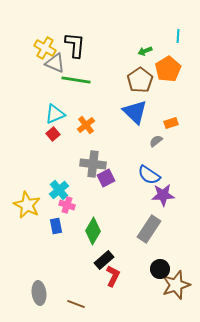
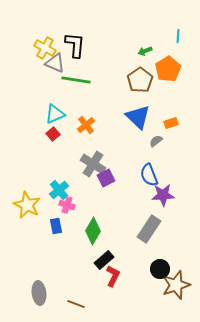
blue triangle: moved 3 px right, 5 px down
gray cross: rotated 25 degrees clockwise
blue semicircle: rotated 35 degrees clockwise
